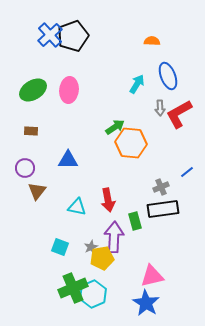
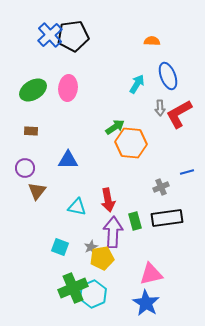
black pentagon: rotated 12 degrees clockwise
pink ellipse: moved 1 px left, 2 px up
blue line: rotated 24 degrees clockwise
black rectangle: moved 4 px right, 9 px down
purple arrow: moved 1 px left, 5 px up
pink triangle: moved 1 px left, 2 px up
